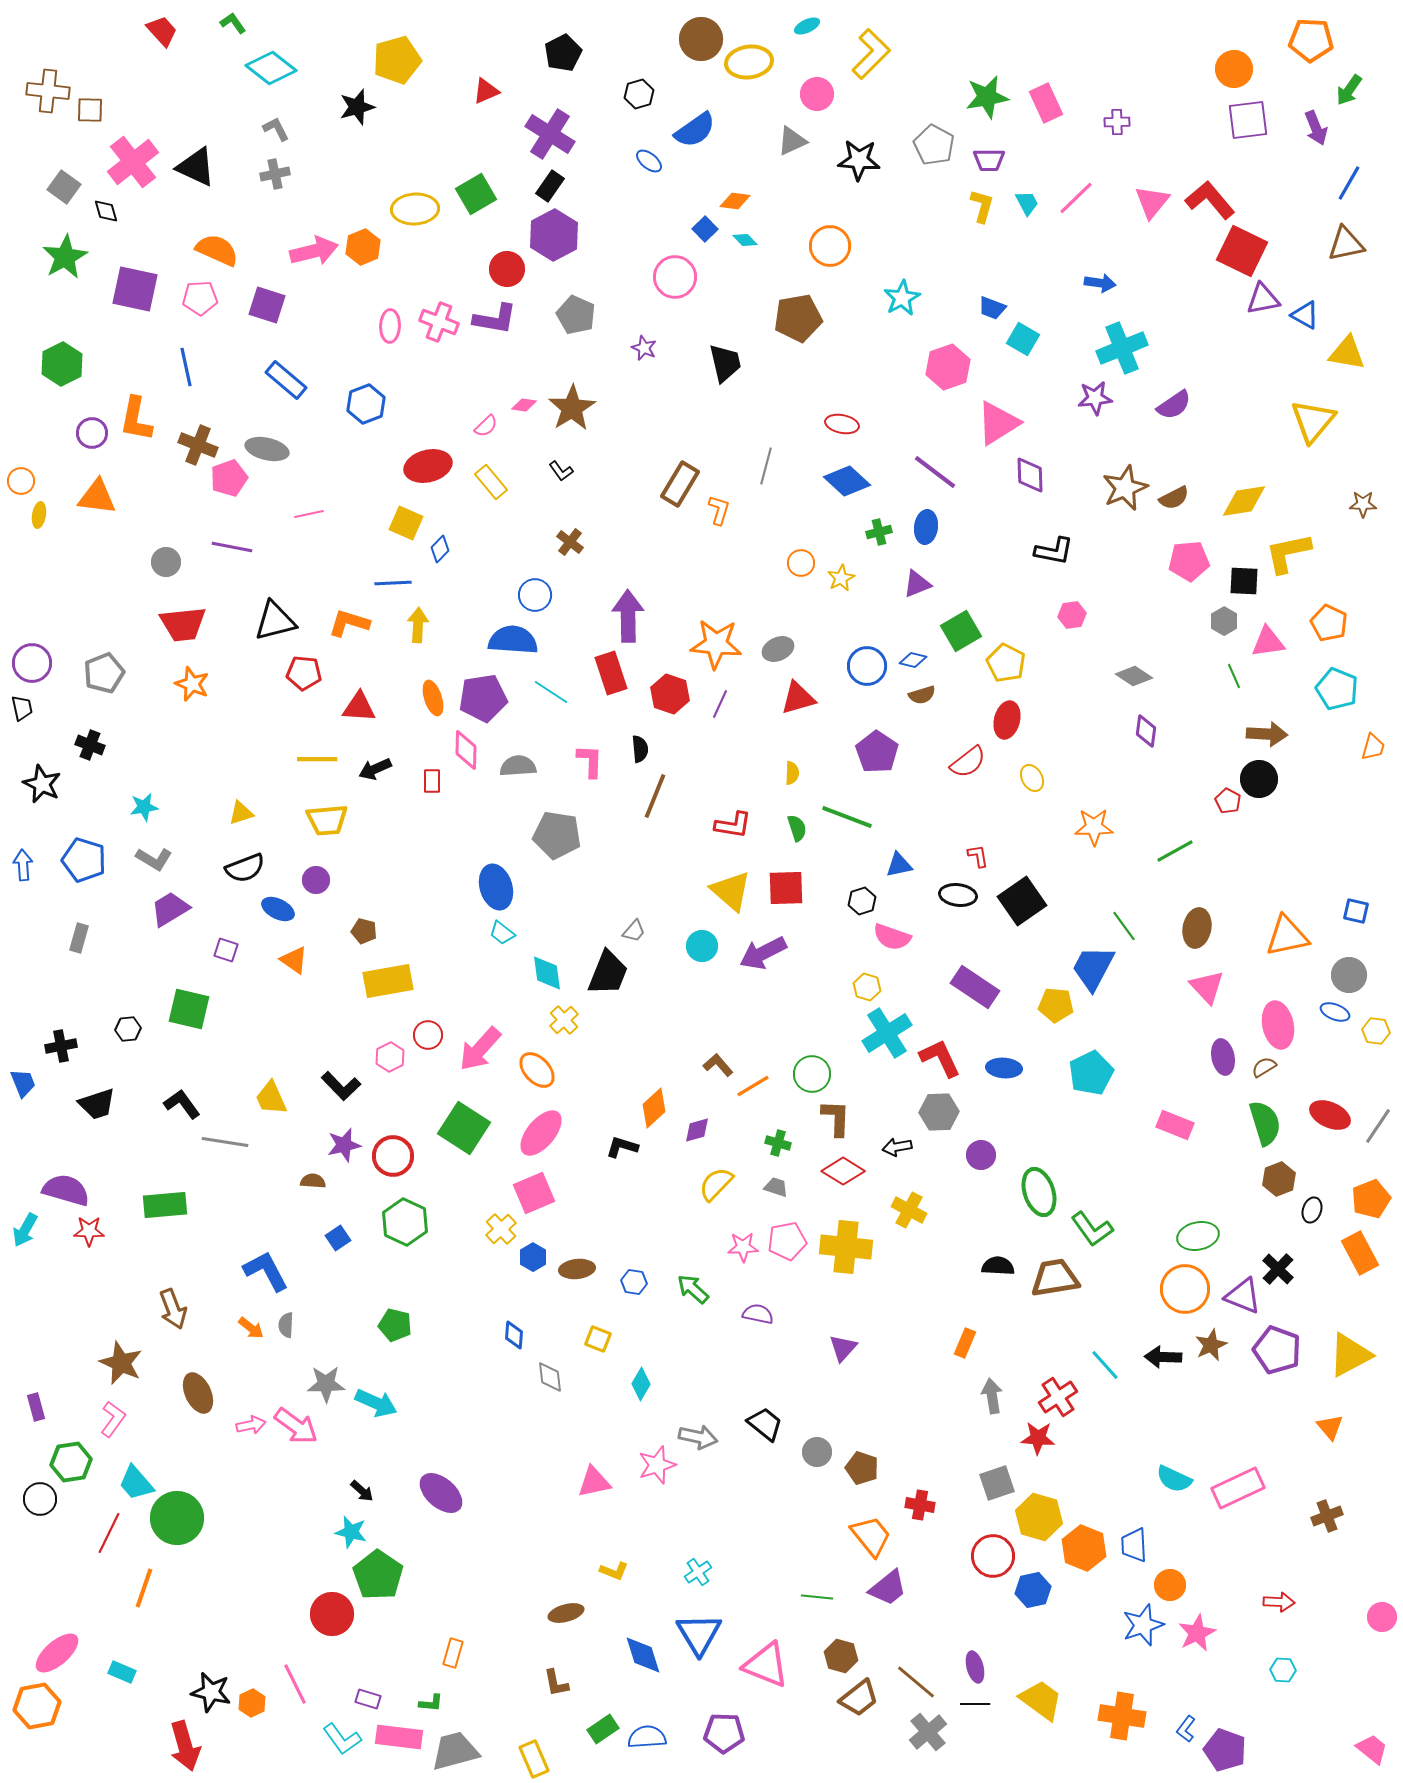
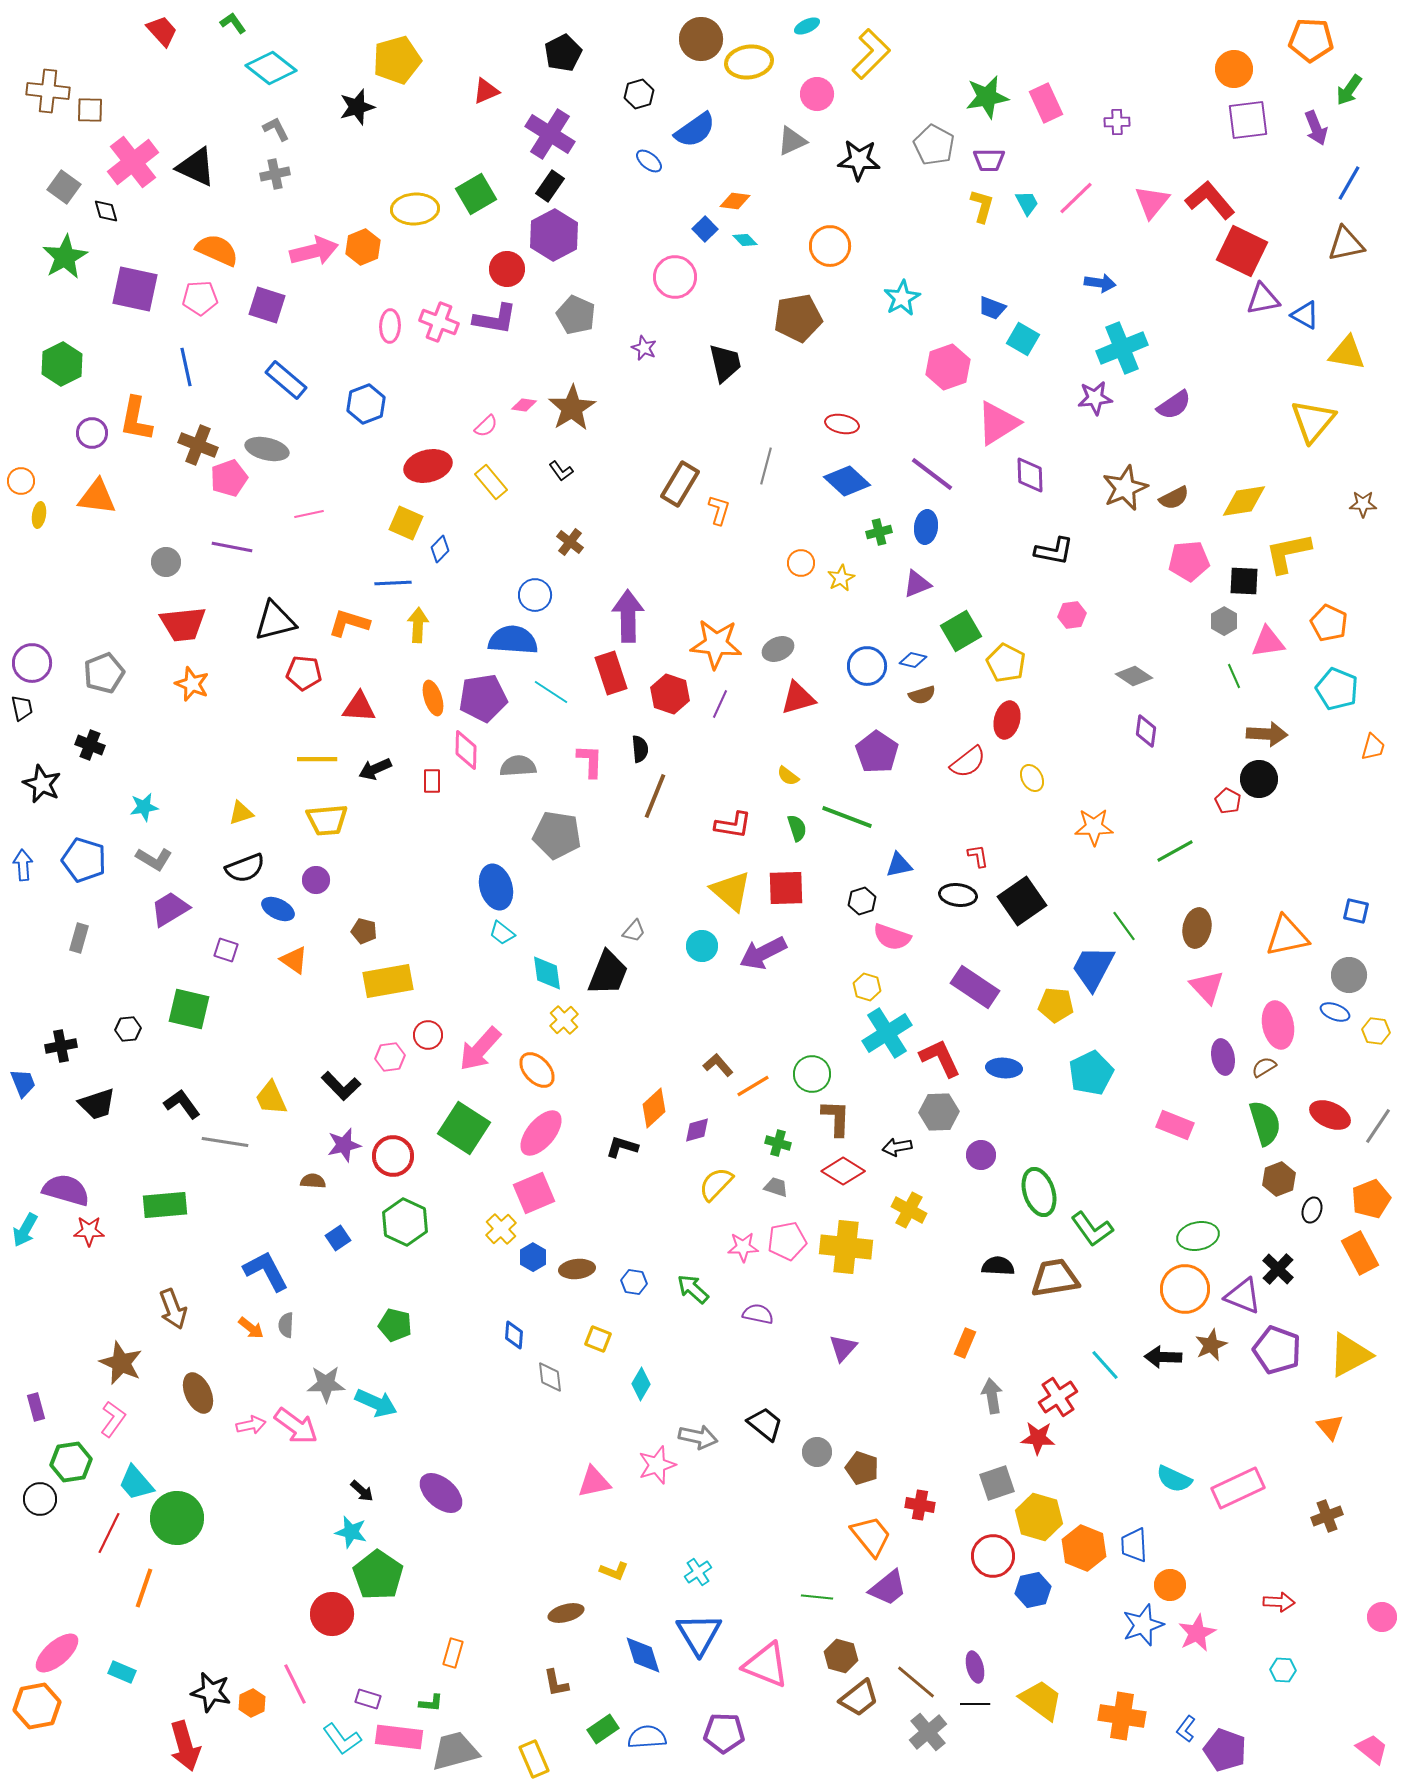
purple line at (935, 472): moved 3 px left, 2 px down
yellow semicircle at (792, 773): moved 4 px left, 3 px down; rotated 125 degrees clockwise
pink hexagon at (390, 1057): rotated 20 degrees clockwise
